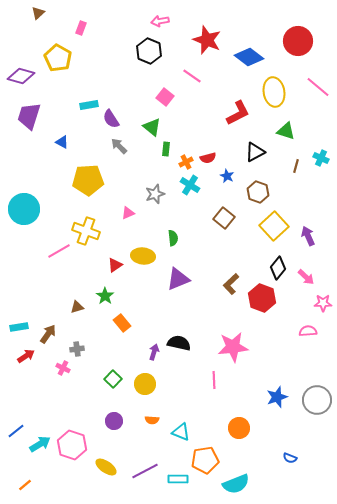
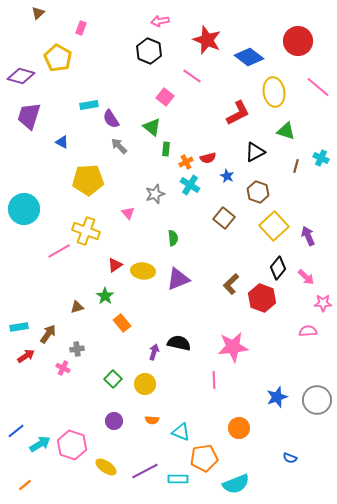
pink triangle at (128, 213): rotated 48 degrees counterclockwise
yellow ellipse at (143, 256): moved 15 px down
orange pentagon at (205, 460): moved 1 px left, 2 px up
